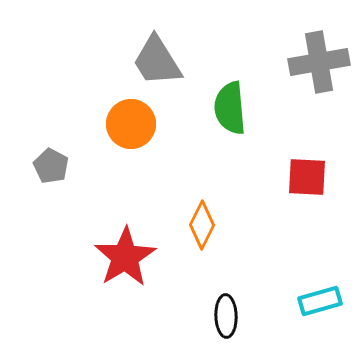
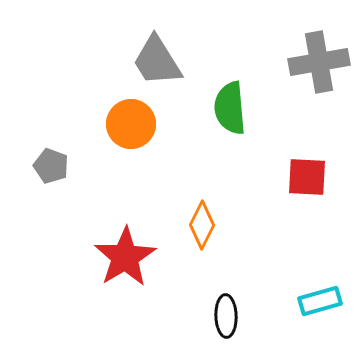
gray pentagon: rotated 8 degrees counterclockwise
